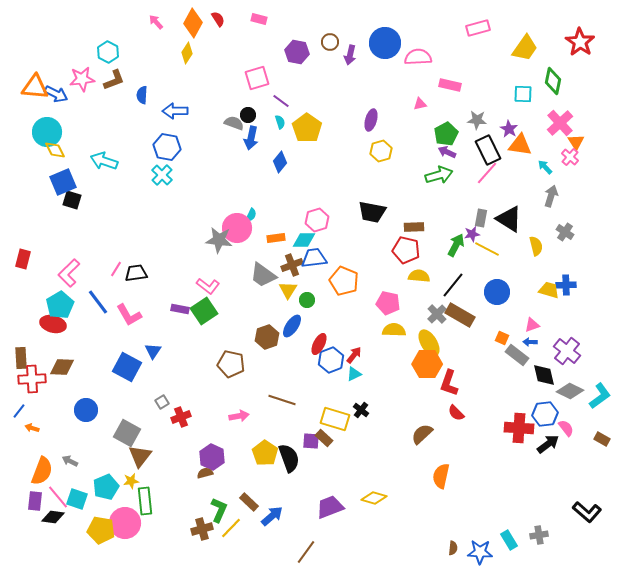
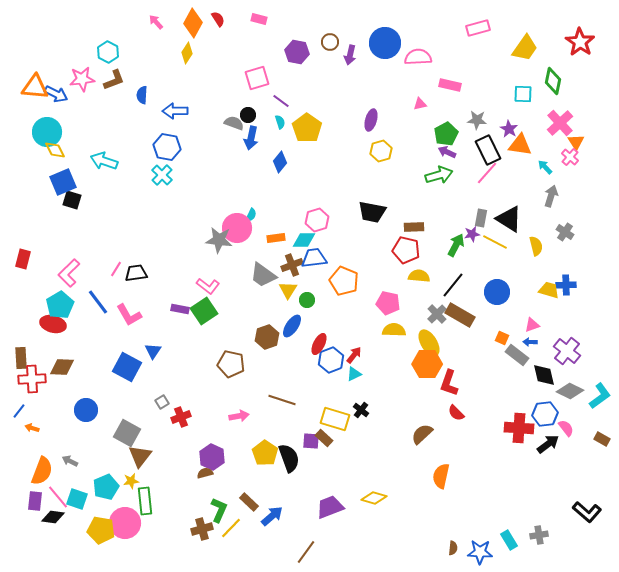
yellow line at (487, 249): moved 8 px right, 7 px up
